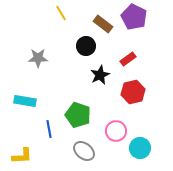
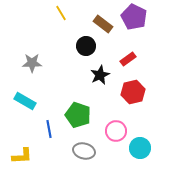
gray star: moved 6 px left, 5 px down
cyan rectangle: rotated 20 degrees clockwise
gray ellipse: rotated 25 degrees counterclockwise
